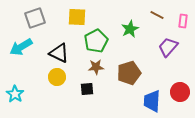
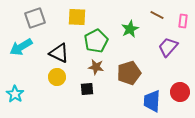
brown star: rotated 14 degrees clockwise
